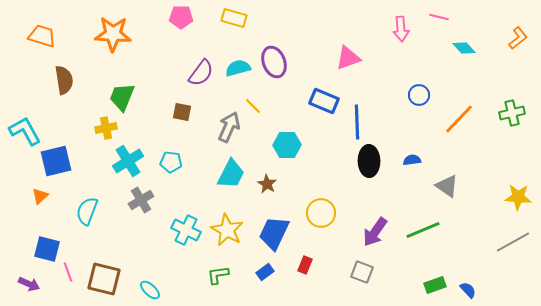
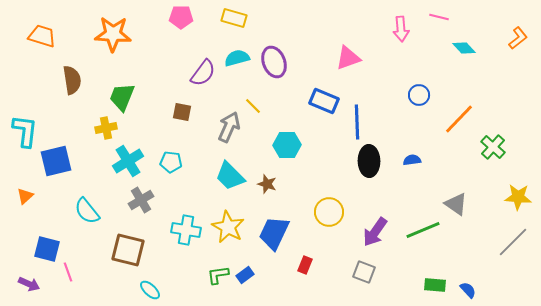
cyan semicircle at (238, 68): moved 1 px left, 10 px up
purple semicircle at (201, 73): moved 2 px right
brown semicircle at (64, 80): moved 8 px right
green cross at (512, 113): moved 19 px left, 34 px down; rotated 35 degrees counterclockwise
cyan L-shape at (25, 131): rotated 36 degrees clockwise
cyan trapezoid at (231, 174): moved 1 px left, 2 px down; rotated 108 degrees clockwise
brown star at (267, 184): rotated 12 degrees counterclockwise
gray triangle at (447, 186): moved 9 px right, 18 px down
orange triangle at (40, 196): moved 15 px left
cyan semicircle at (87, 211): rotated 60 degrees counterclockwise
yellow circle at (321, 213): moved 8 px right, 1 px up
cyan cross at (186, 230): rotated 16 degrees counterclockwise
yellow star at (227, 230): moved 1 px right, 3 px up
gray line at (513, 242): rotated 16 degrees counterclockwise
blue rectangle at (265, 272): moved 20 px left, 3 px down
gray square at (362, 272): moved 2 px right
brown square at (104, 279): moved 24 px right, 29 px up
green rectangle at (435, 285): rotated 25 degrees clockwise
